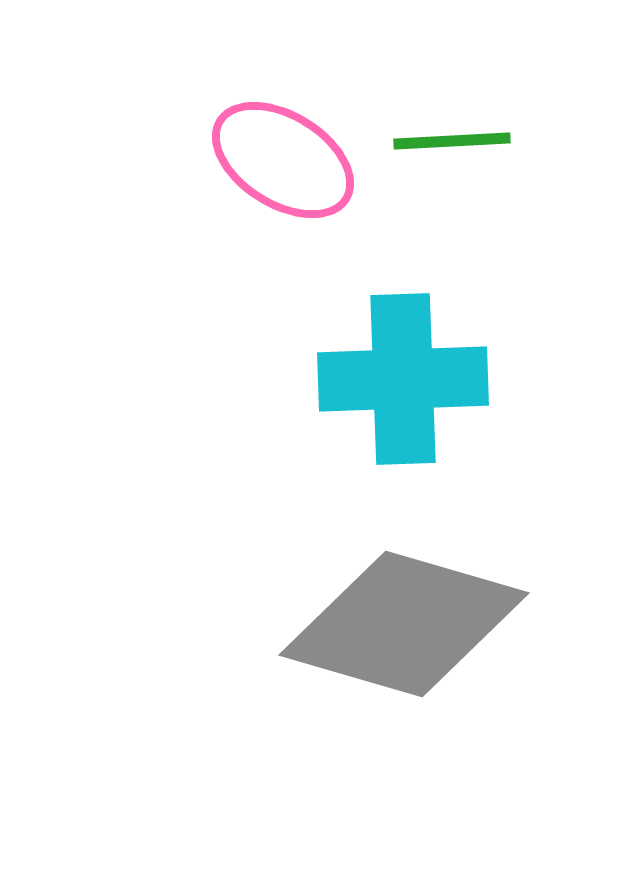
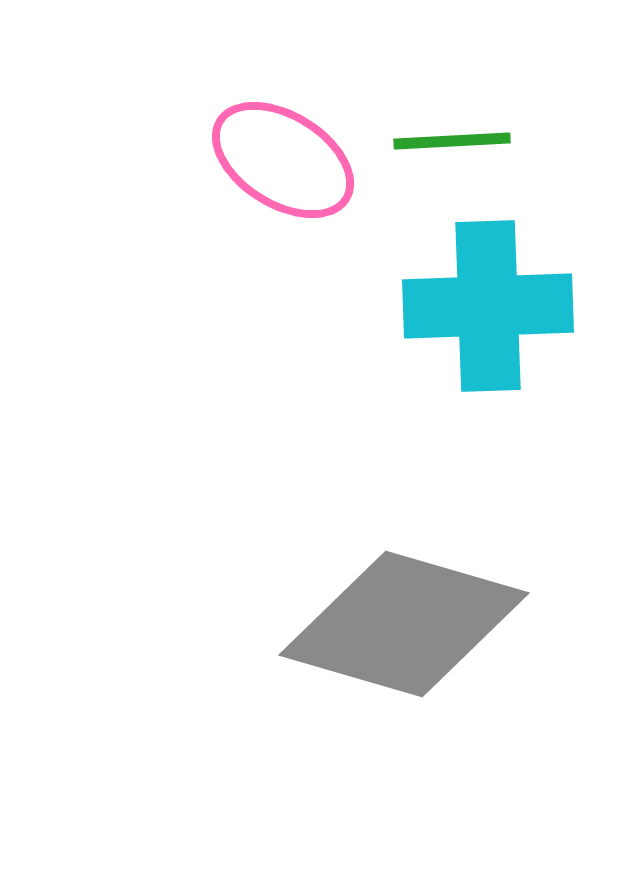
cyan cross: moved 85 px right, 73 px up
